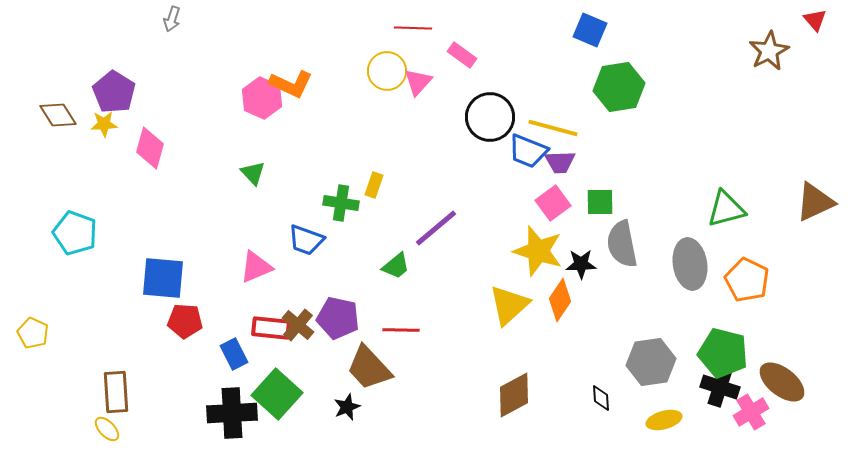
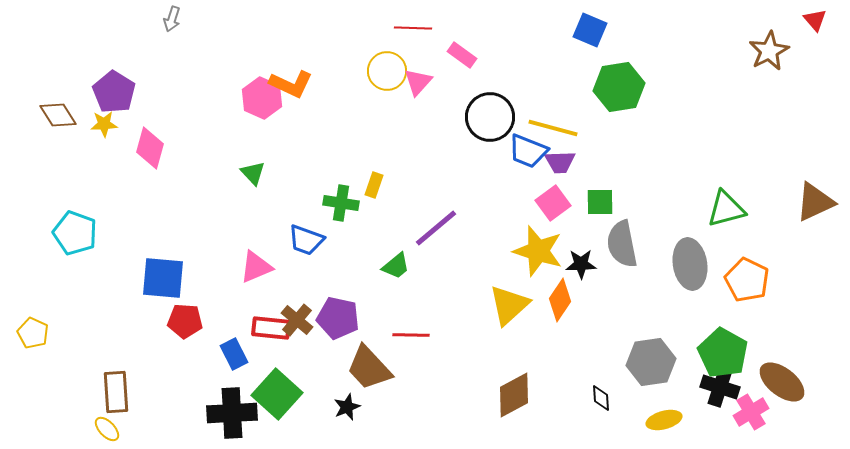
brown cross at (298, 325): moved 1 px left, 5 px up
red line at (401, 330): moved 10 px right, 5 px down
green pentagon at (723, 353): rotated 15 degrees clockwise
